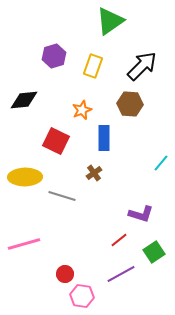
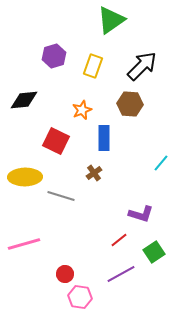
green triangle: moved 1 px right, 1 px up
gray line: moved 1 px left
pink hexagon: moved 2 px left, 1 px down
